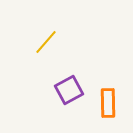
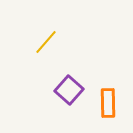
purple square: rotated 20 degrees counterclockwise
